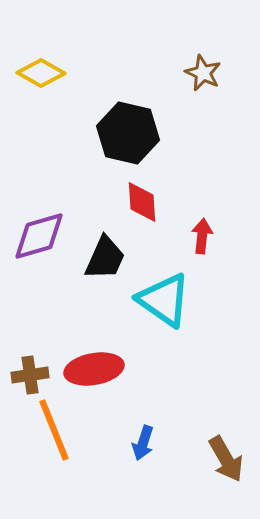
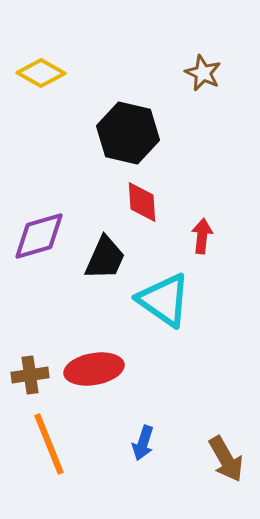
orange line: moved 5 px left, 14 px down
